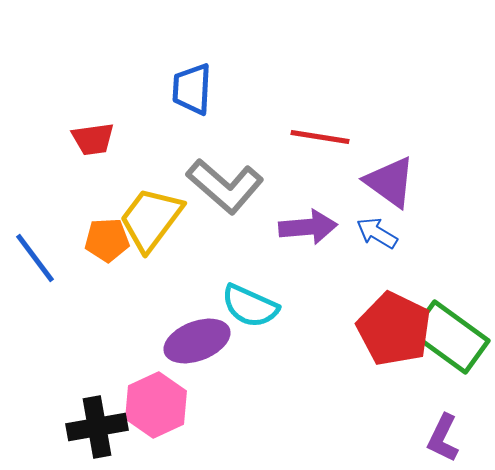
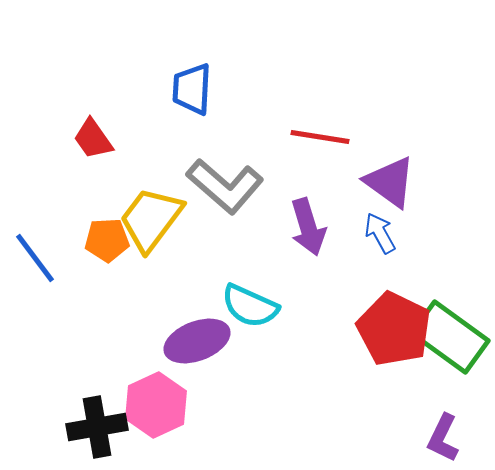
red trapezoid: rotated 63 degrees clockwise
purple arrow: rotated 78 degrees clockwise
blue arrow: moved 3 px right; rotated 30 degrees clockwise
